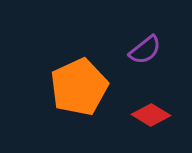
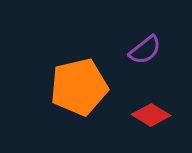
orange pentagon: rotated 12 degrees clockwise
